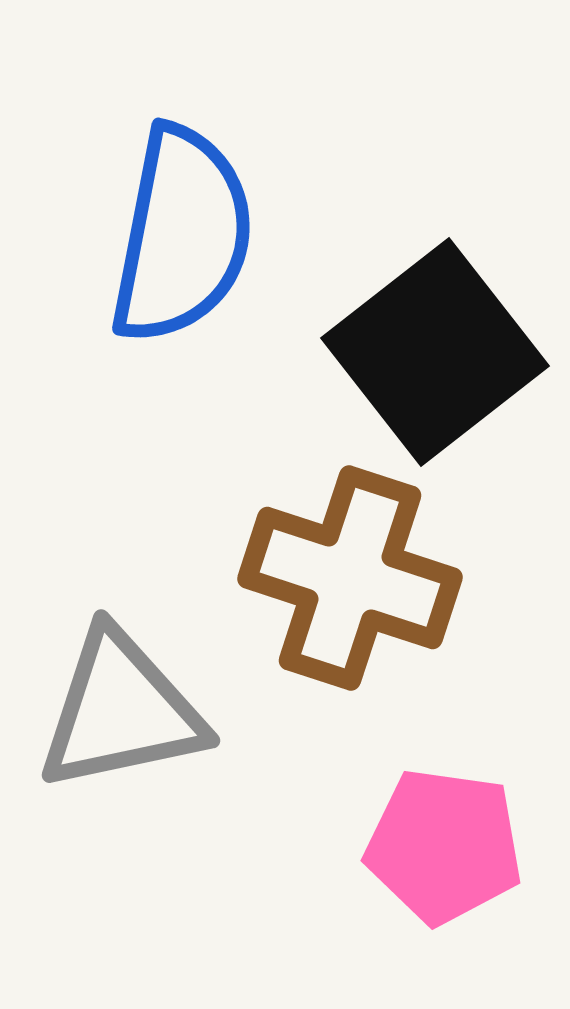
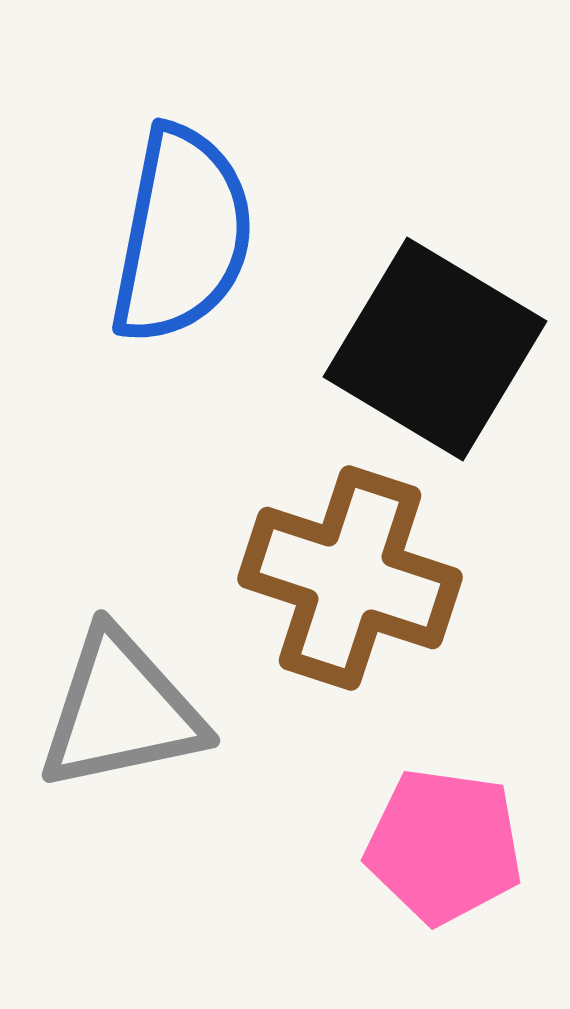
black square: moved 3 px up; rotated 21 degrees counterclockwise
